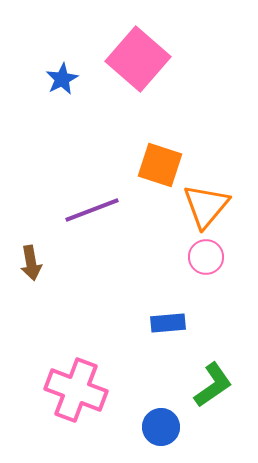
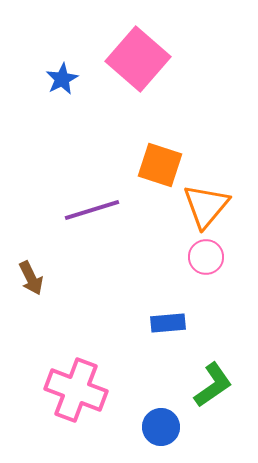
purple line: rotated 4 degrees clockwise
brown arrow: moved 15 px down; rotated 16 degrees counterclockwise
